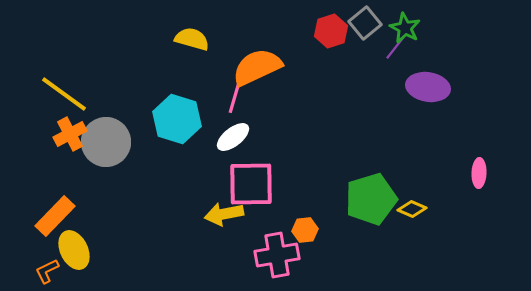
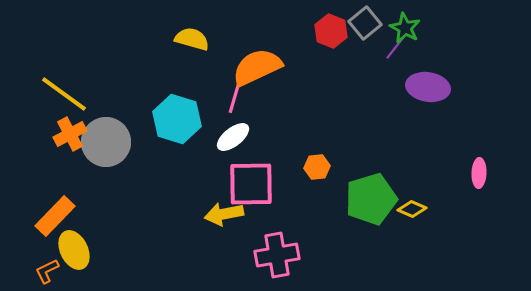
red hexagon: rotated 20 degrees counterclockwise
orange hexagon: moved 12 px right, 63 px up
